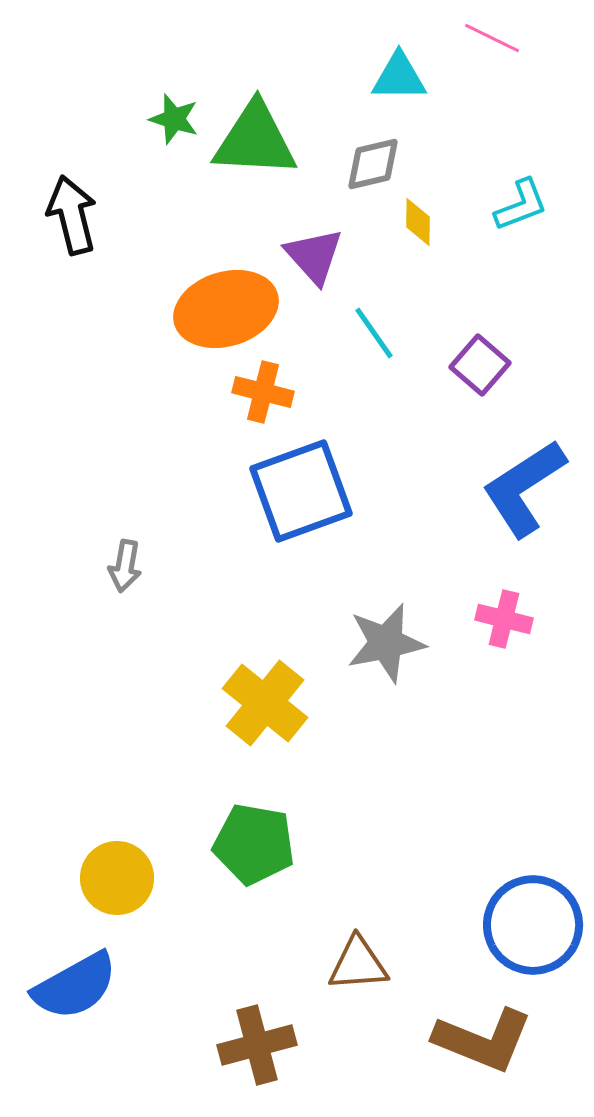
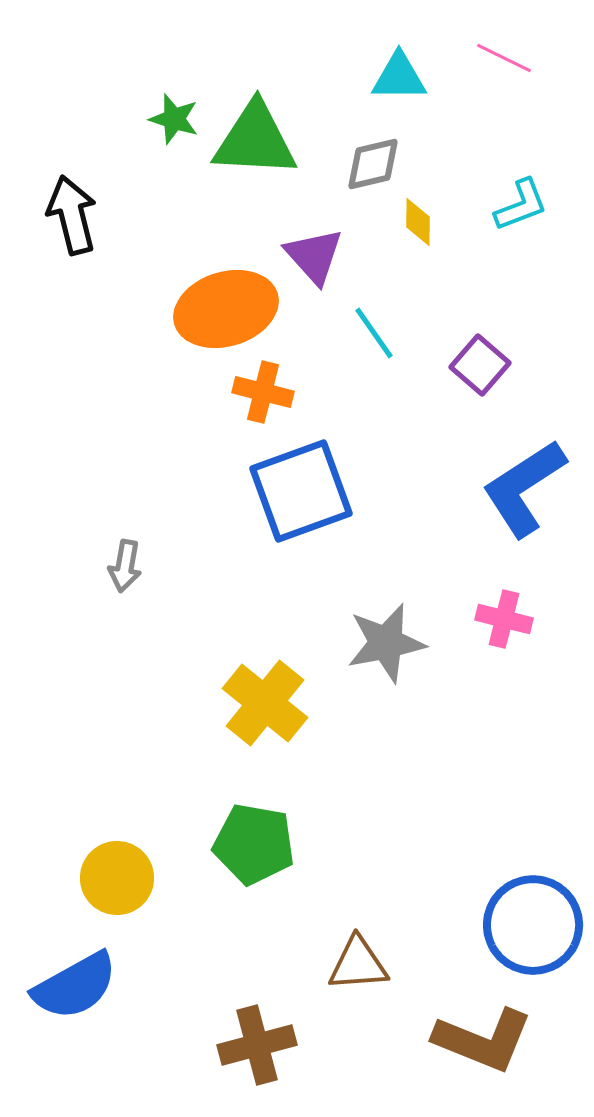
pink line: moved 12 px right, 20 px down
